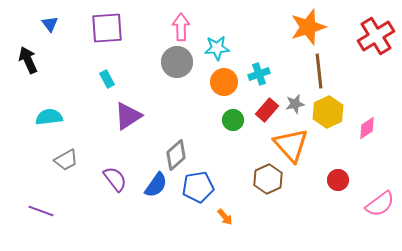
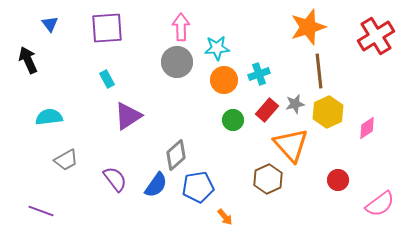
orange circle: moved 2 px up
